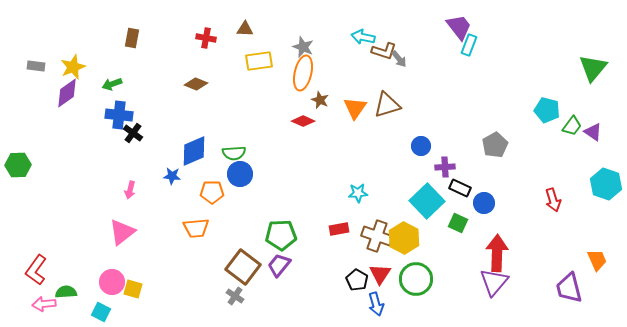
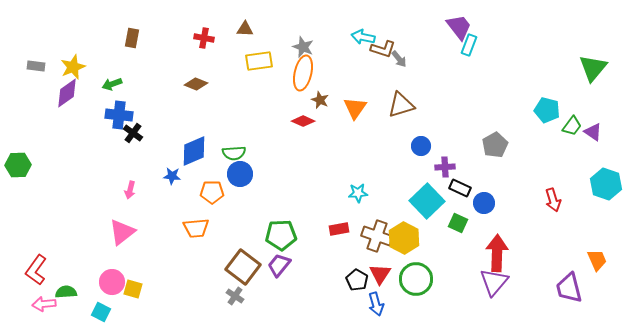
red cross at (206, 38): moved 2 px left
brown L-shape at (384, 51): moved 1 px left, 2 px up
brown triangle at (387, 105): moved 14 px right
